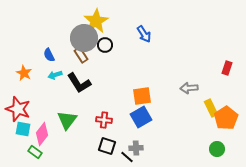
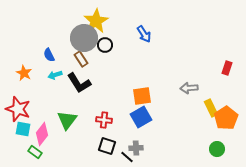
brown rectangle: moved 4 px down
